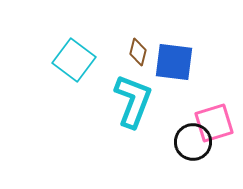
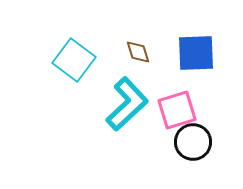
brown diamond: rotated 32 degrees counterclockwise
blue square: moved 22 px right, 9 px up; rotated 9 degrees counterclockwise
cyan L-shape: moved 6 px left, 3 px down; rotated 26 degrees clockwise
pink square: moved 37 px left, 13 px up
